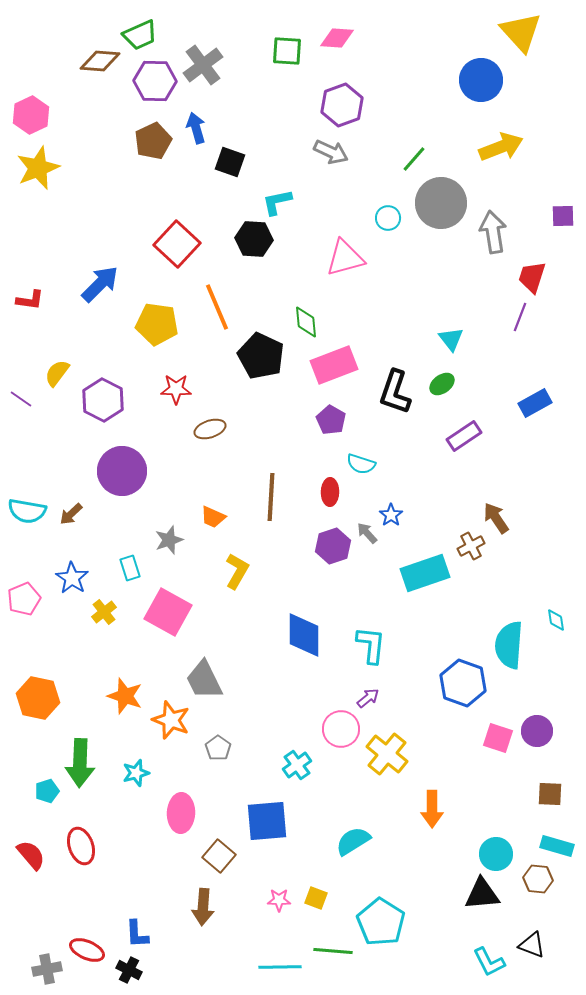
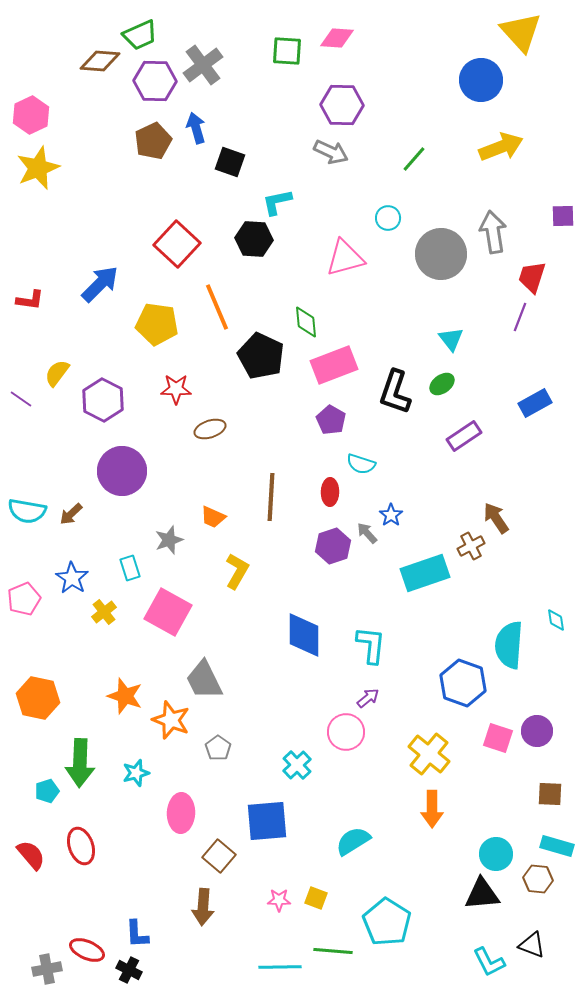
purple hexagon at (342, 105): rotated 21 degrees clockwise
gray circle at (441, 203): moved 51 px down
pink circle at (341, 729): moved 5 px right, 3 px down
yellow cross at (387, 754): moved 42 px right
cyan cross at (297, 765): rotated 8 degrees counterclockwise
cyan pentagon at (381, 922): moved 6 px right
